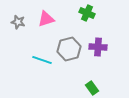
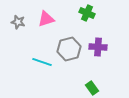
cyan line: moved 2 px down
